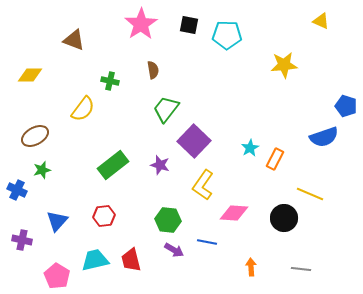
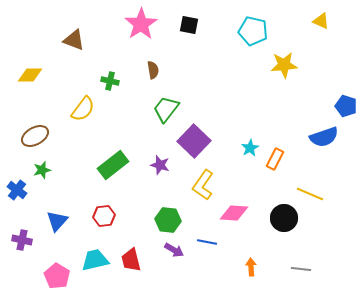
cyan pentagon: moved 26 px right, 4 px up; rotated 12 degrees clockwise
blue cross: rotated 12 degrees clockwise
